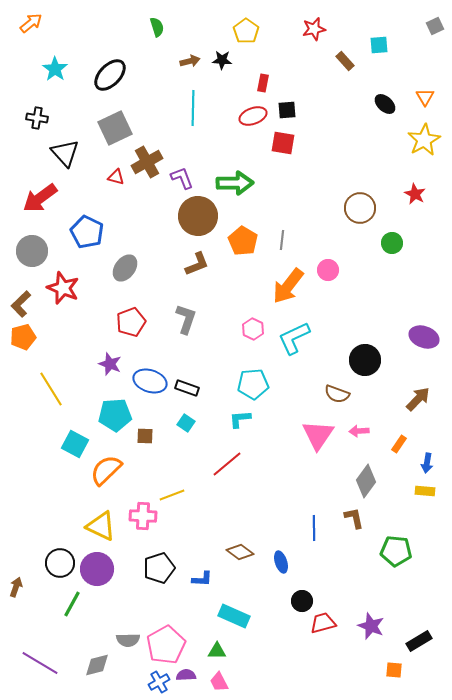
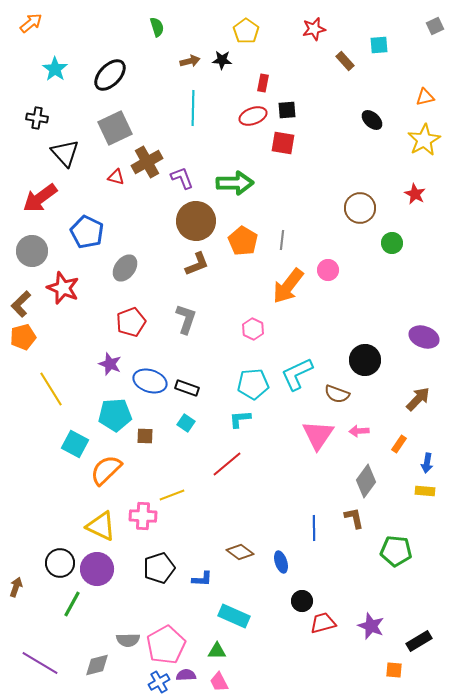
orange triangle at (425, 97): rotated 48 degrees clockwise
black ellipse at (385, 104): moved 13 px left, 16 px down
brown circle at (198, 216): moved 2 px left, 5 px down
cyan L-shape at (294, 338): moved 3 px right, 36 px down
